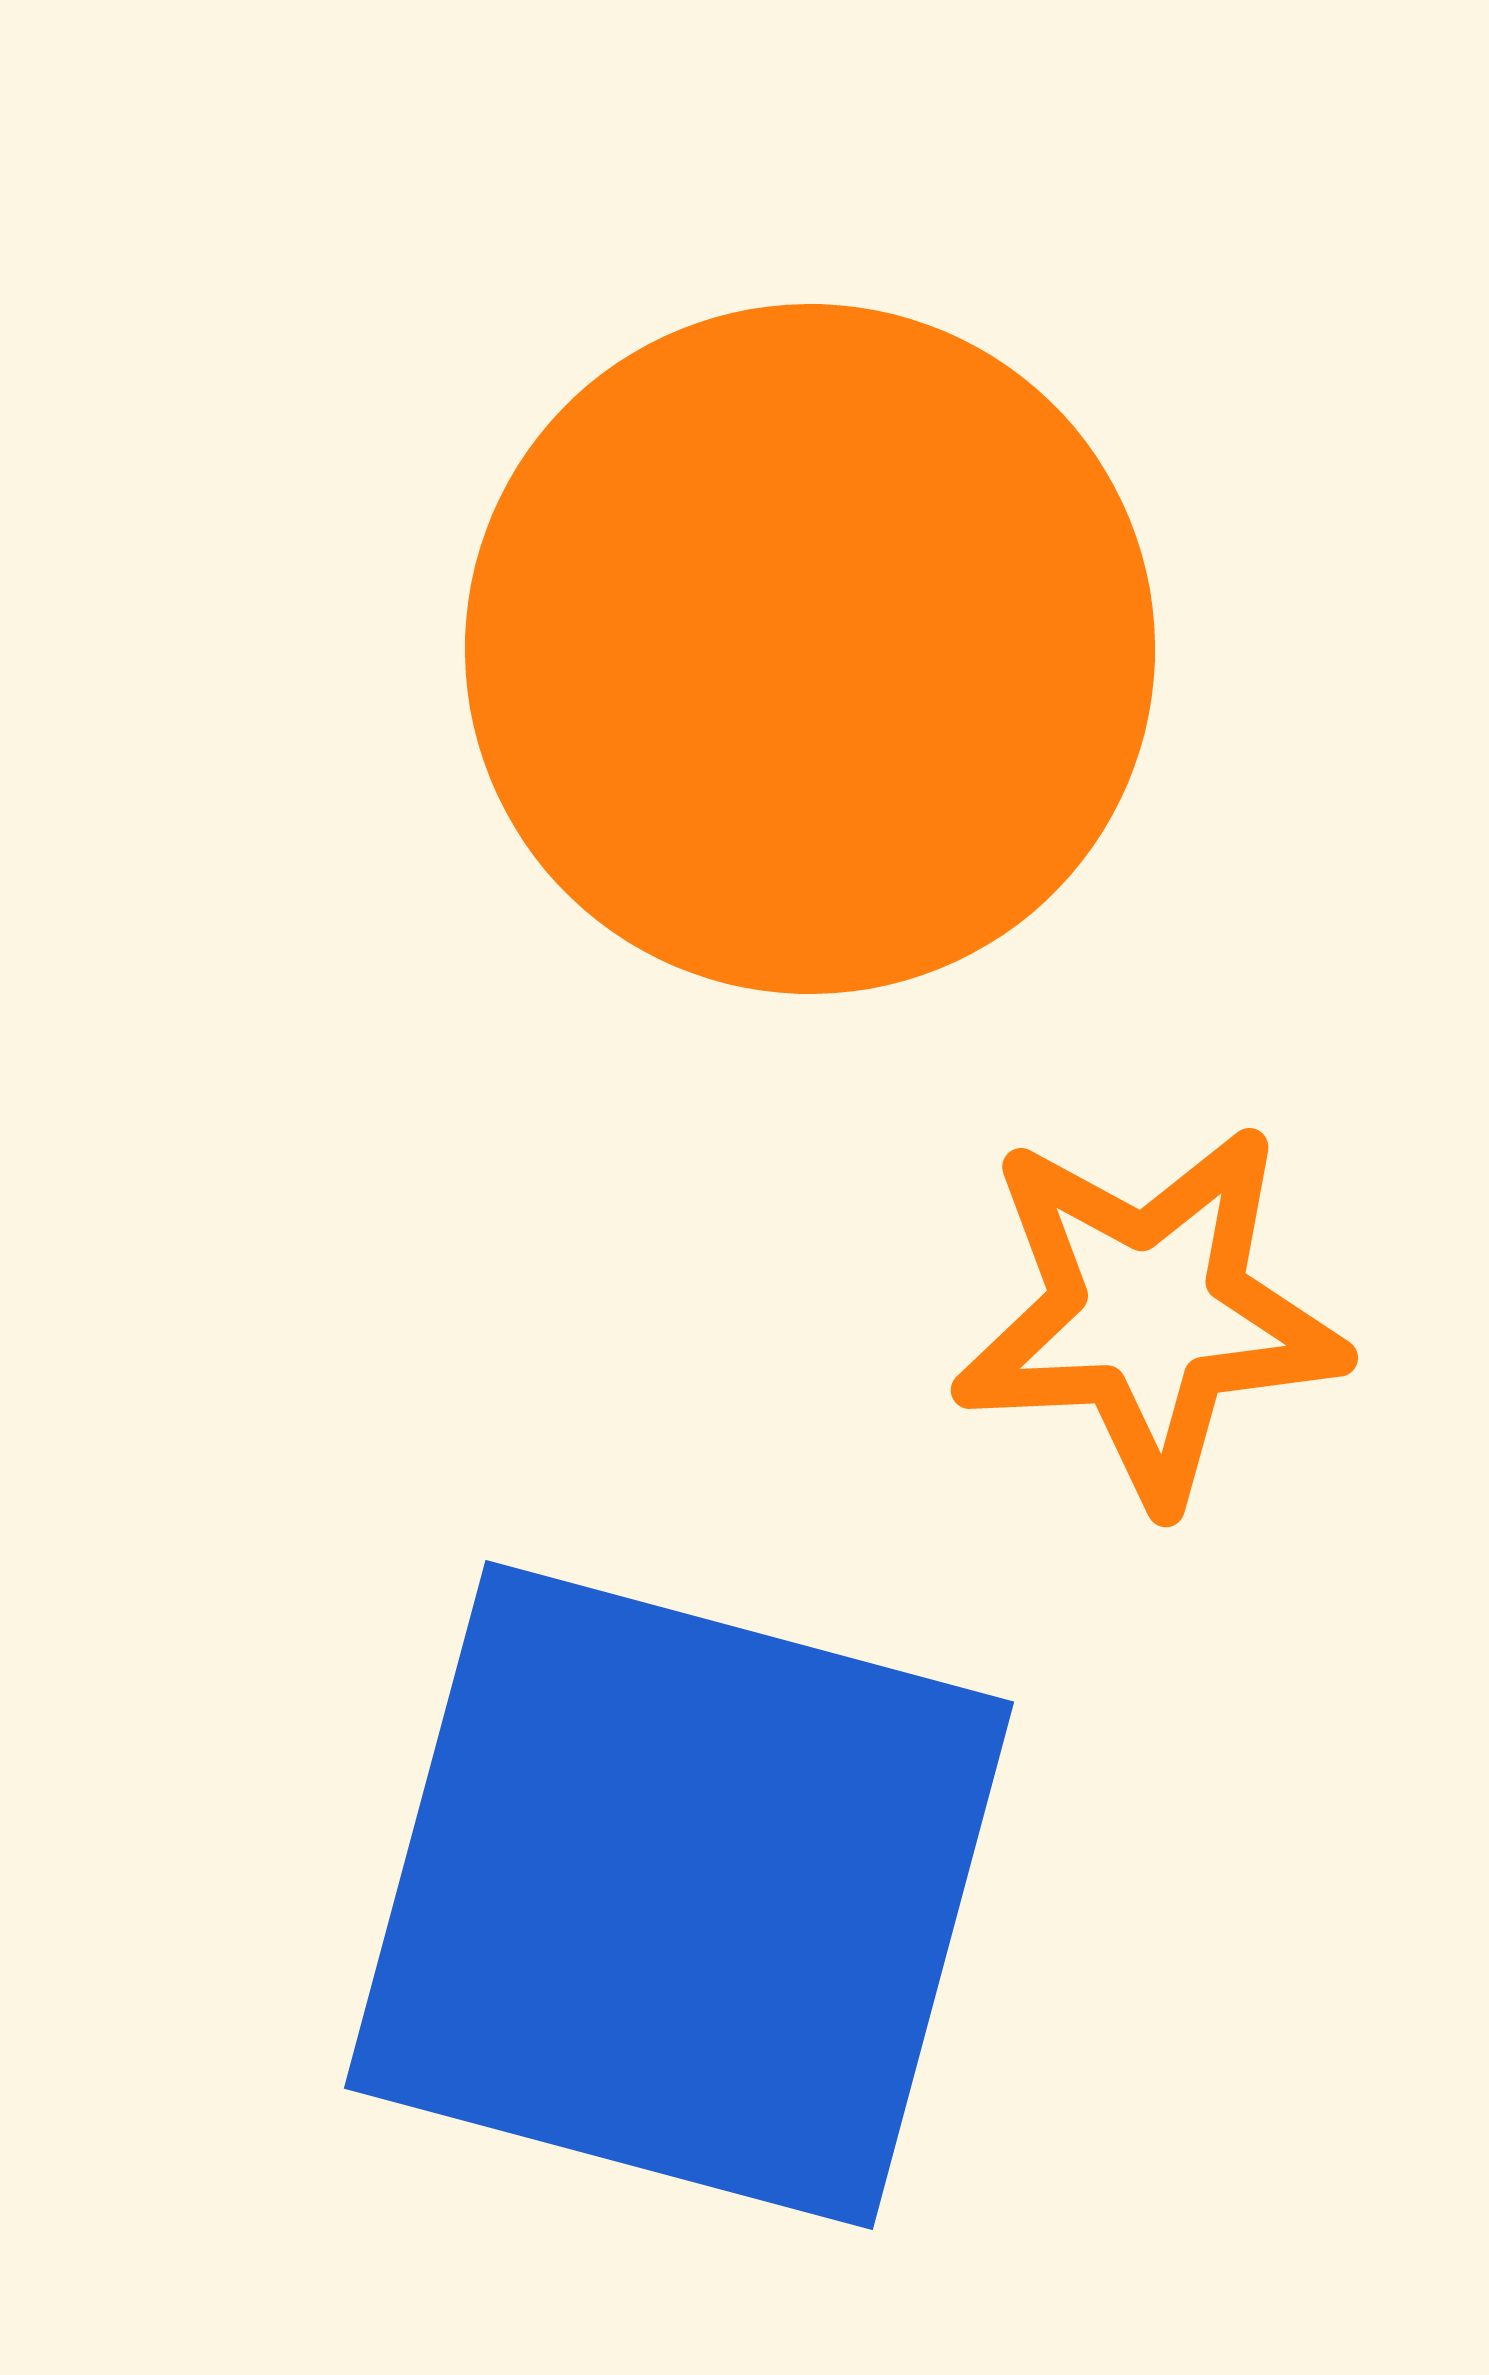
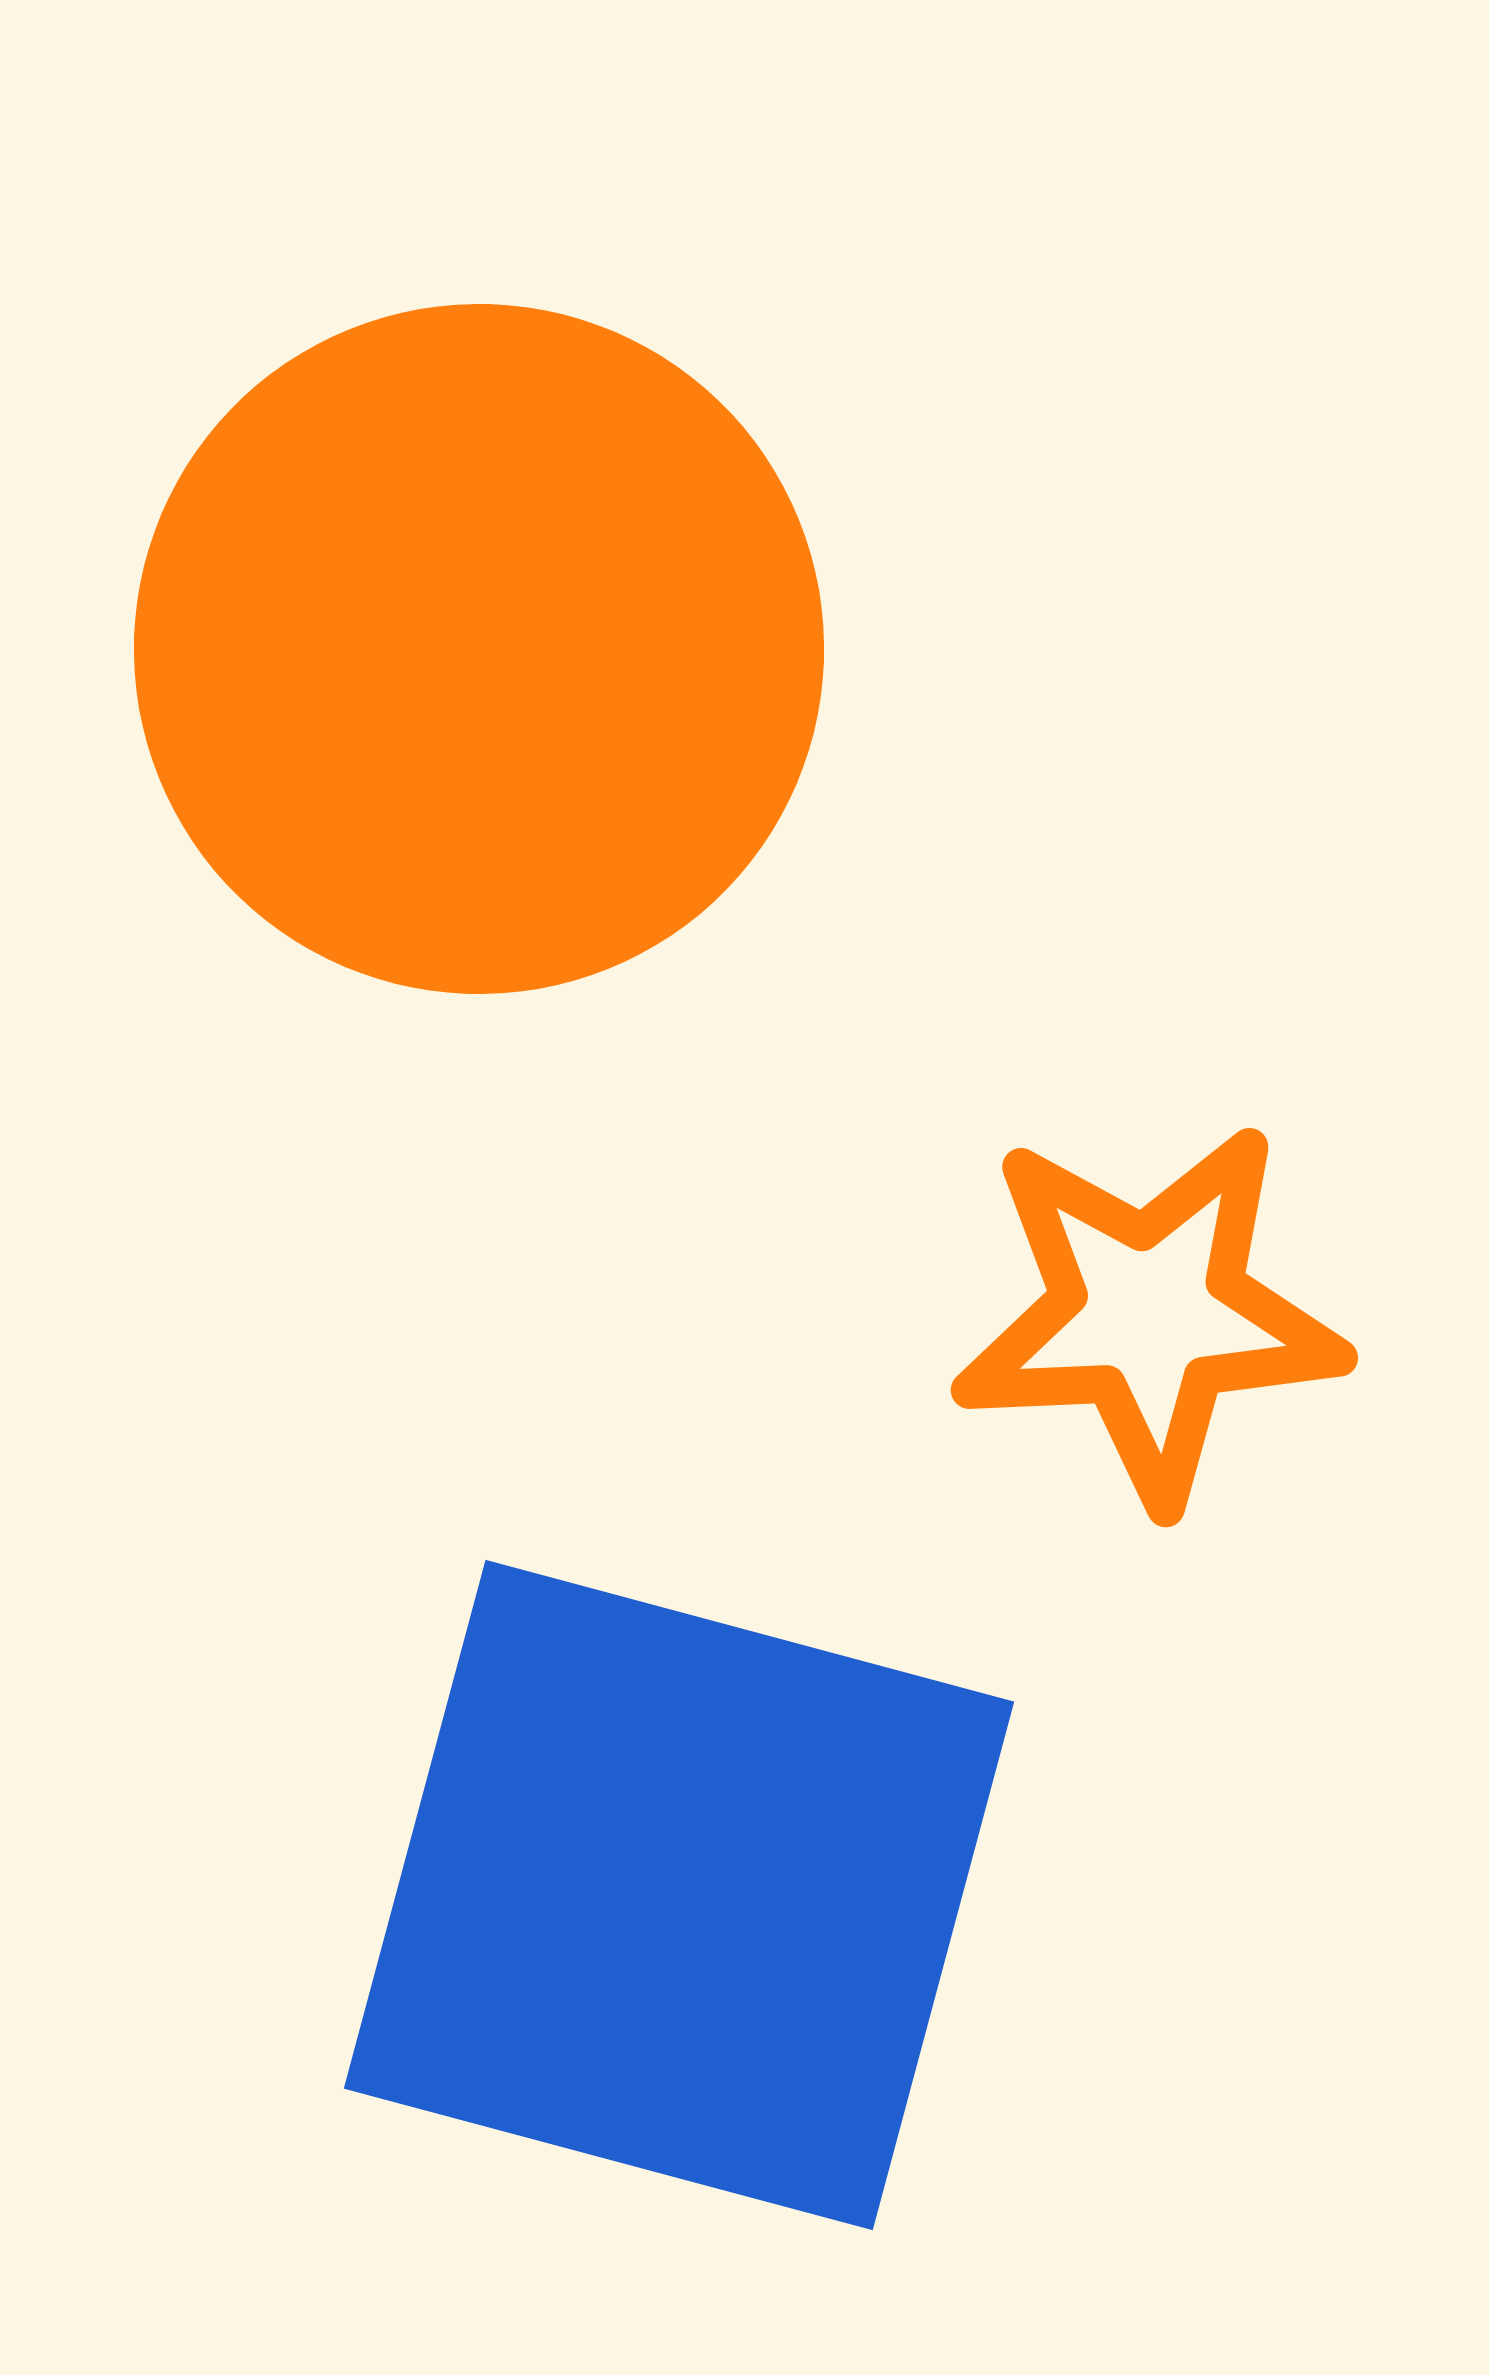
orange circle: moved 331 px left
